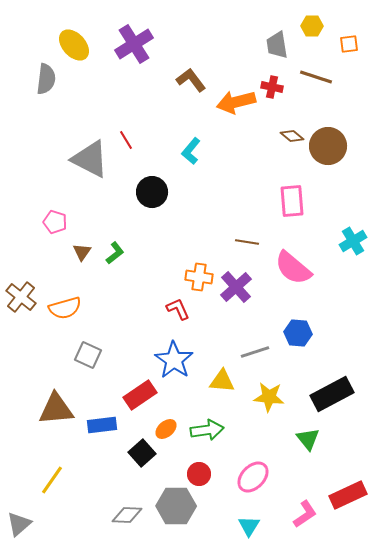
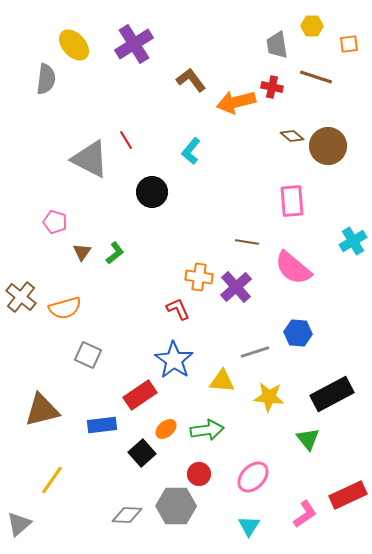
brown triangle at (56, 409): moved 14 px left, 1 px down; rotated 9 degrees counterclockwise
